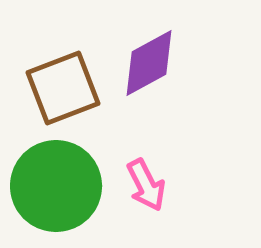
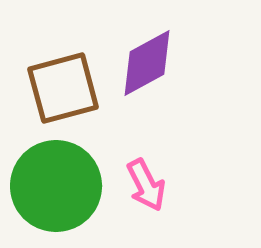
purple diamond: moved 2 px left
brown square: rotated 6 degrees clockwise
